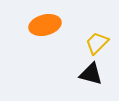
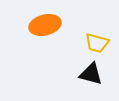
yellow trapezoid: rotated 120 degrees counterclockwise
